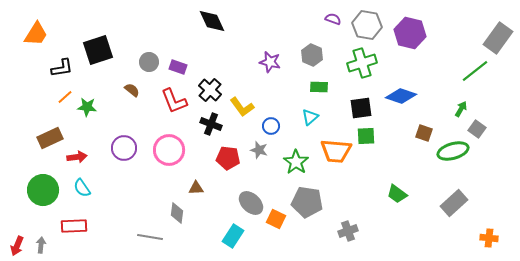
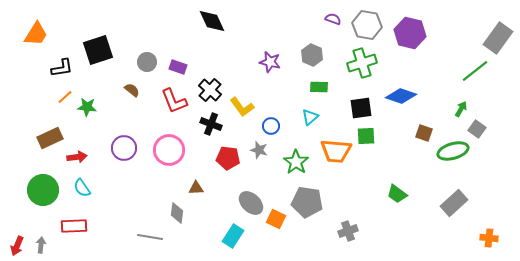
gray circle at (149, 62): moved 2 px left
